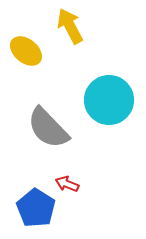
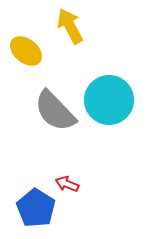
gray semicircle: moved 7 px right, 17 px up
